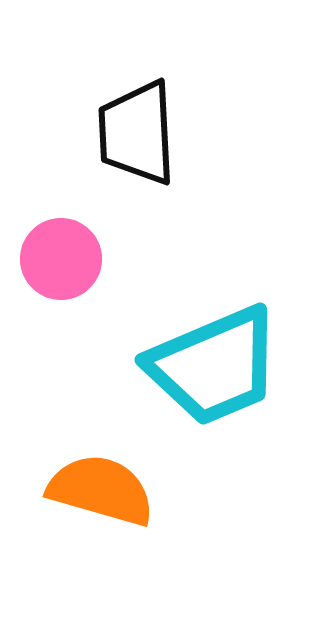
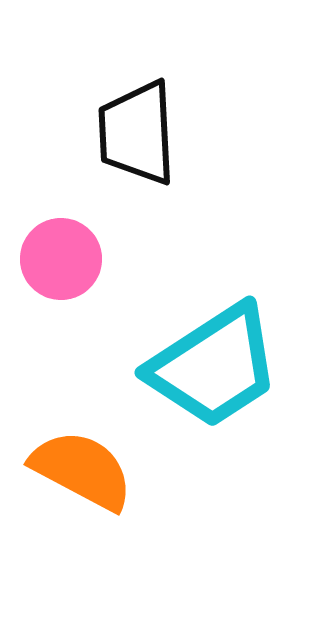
cyan trapezoid: rotated 10 degrees counterclockwise
orange semicircle: moved 19 px left, 20 px up; rotated 12 degrees clockwise
